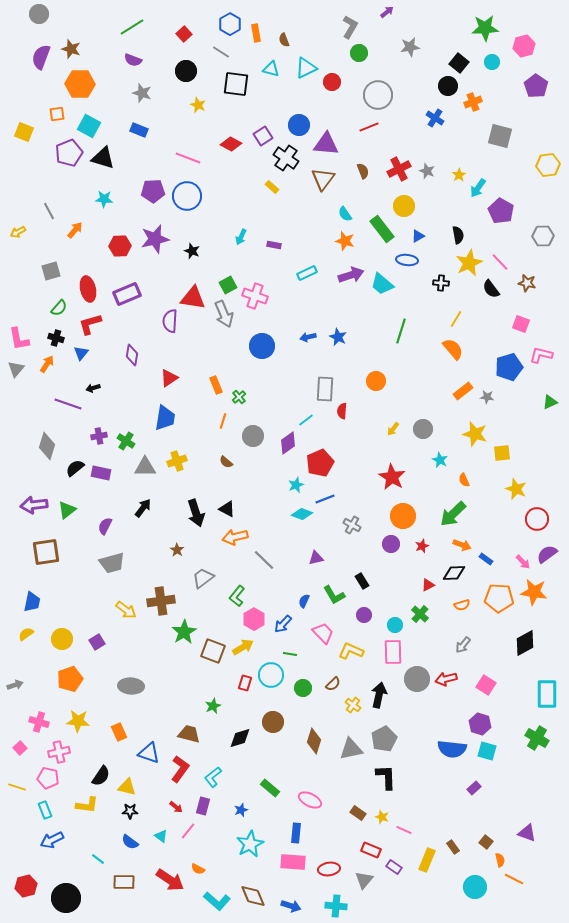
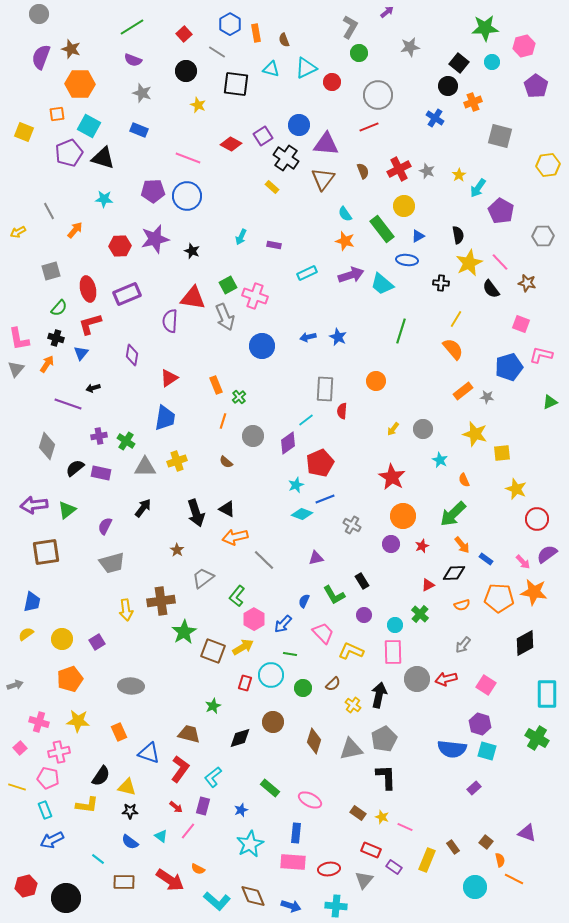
gray line at (221, 52): moved 4 px left
gray arrow at (224, 314): moved 1 px right, 3 px down
orange arrow at (462, 545): rotated 30 degrees clockwise
yellow arrow at (126, 610): rotated 45 degrees clockwise
pink line at (404, 830): moved 1 px right, 3 px up
